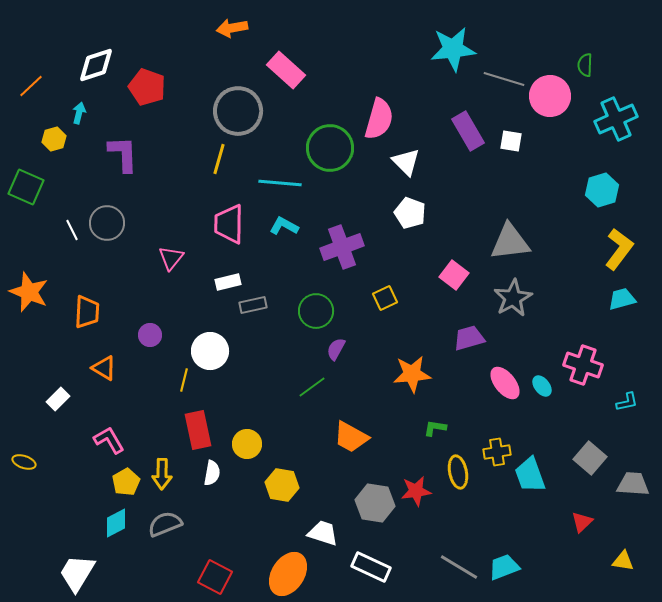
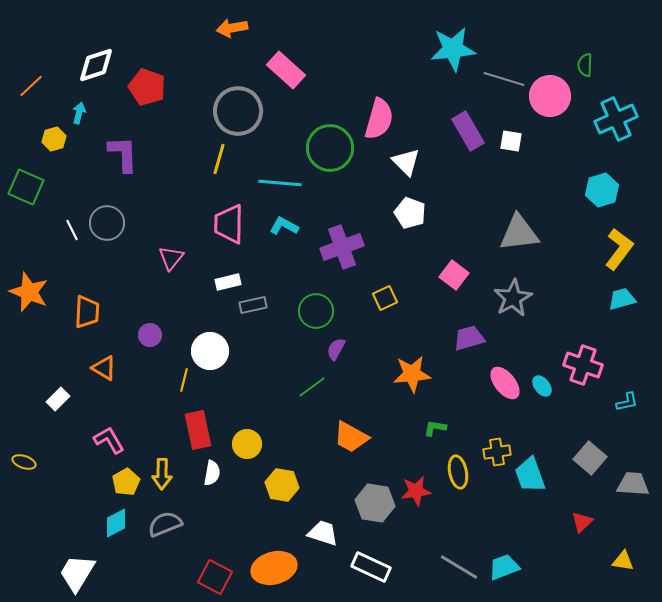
gray triangle at (510, 242): moved 9 px right, 9 px up
orange ellipse at (288, 574): moved 14 px left, 6 px up; rotated 42 degrees clockwise
